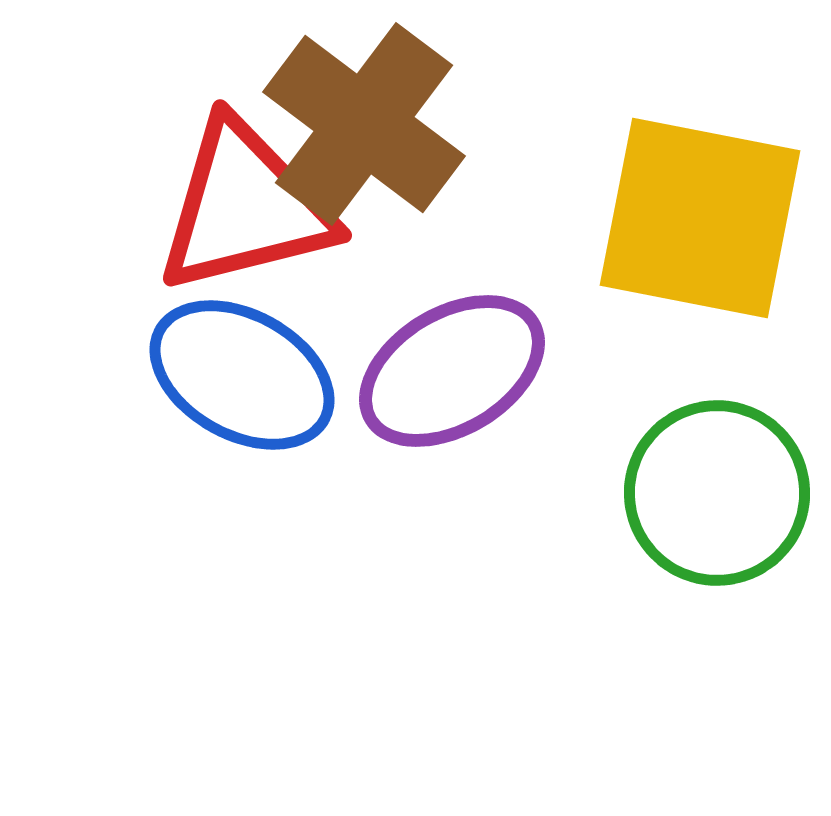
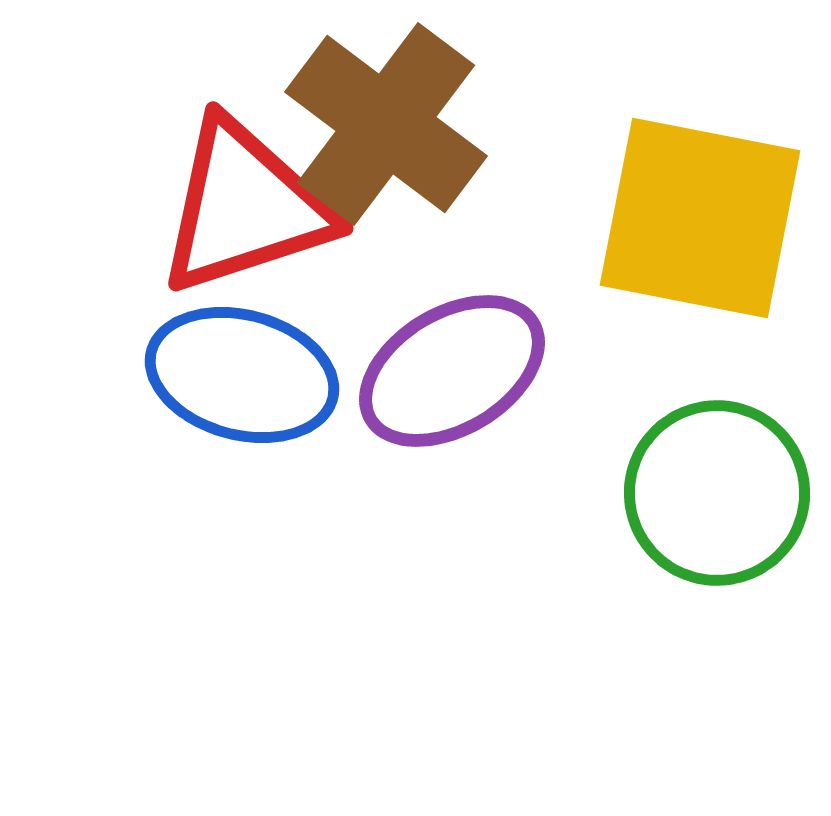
brown cross: moved 22 px right
red triangle: rotated 4 degrees counterclockwise
blue ellipse: rotated 14 degrees counterclockwise
